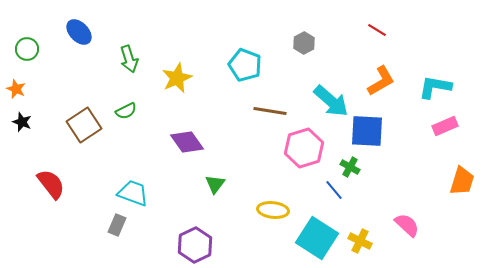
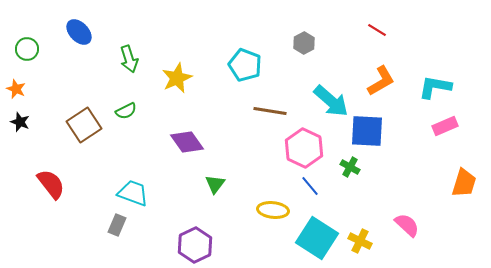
black star: moved 2 px left
pink hexagon: rotated 18 degrees counterclockwise
orange trapezoid: moved 2 px right, 2 px down
blue line: moved 24 px left, 4 px up
